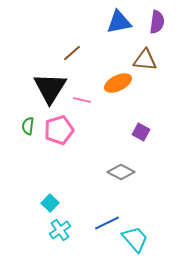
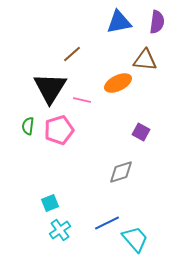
brown line: moved 1 px down
gray diamond: rotated 44 degrees counterclockwise
cyan square: rotated 24 degrees clockwise
